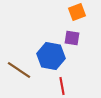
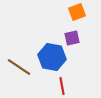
purple square: rotated 21 degrees counterclockwise
blue hexagon: moved 1 px right, 1 px down
brown line: moved 3 px up
